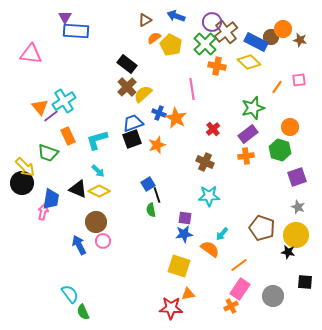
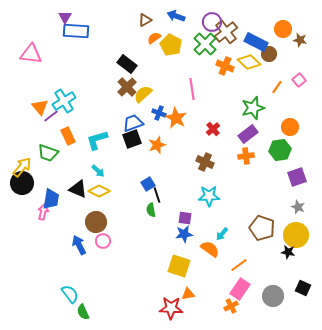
brown circle at (271, 37): moved 2 px left, 17 px down
orange cross at (217, 66): moved 8 px right; rotated 12 degrees clockwise
pink square at (299, 80): rotated 32 degrees counterclockwise
green hexagon at (280, 150): rotated 25 degrees counterclockwise
yellow arrow at (25, 167): moved 3 px left; rotated 95 degrees counterclockwise
black square at (305, 282): moved 2 px left, 6 px down; rotated 21 degrees clockwise
